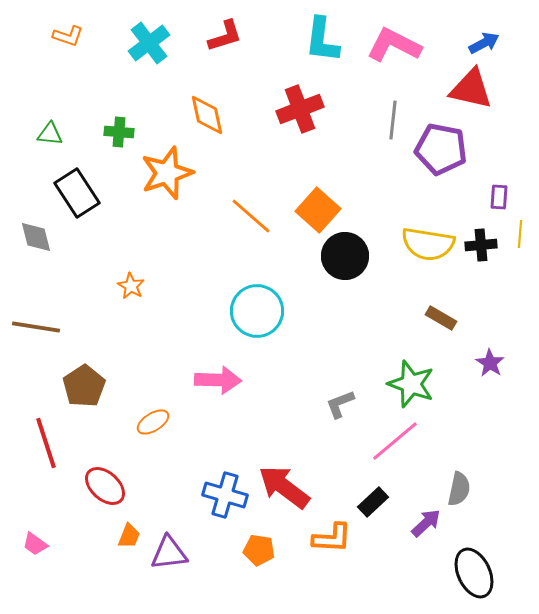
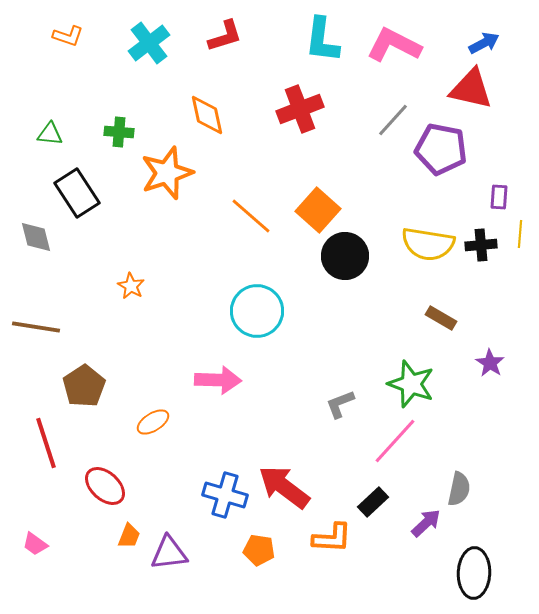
gray line at (393, 120): rotated 36 degrees clockwise
pink line at (395, 441): rotated 8 degrees counterclockwise
black ellipse at (474, 573): rotated 27 degrees clockwise
